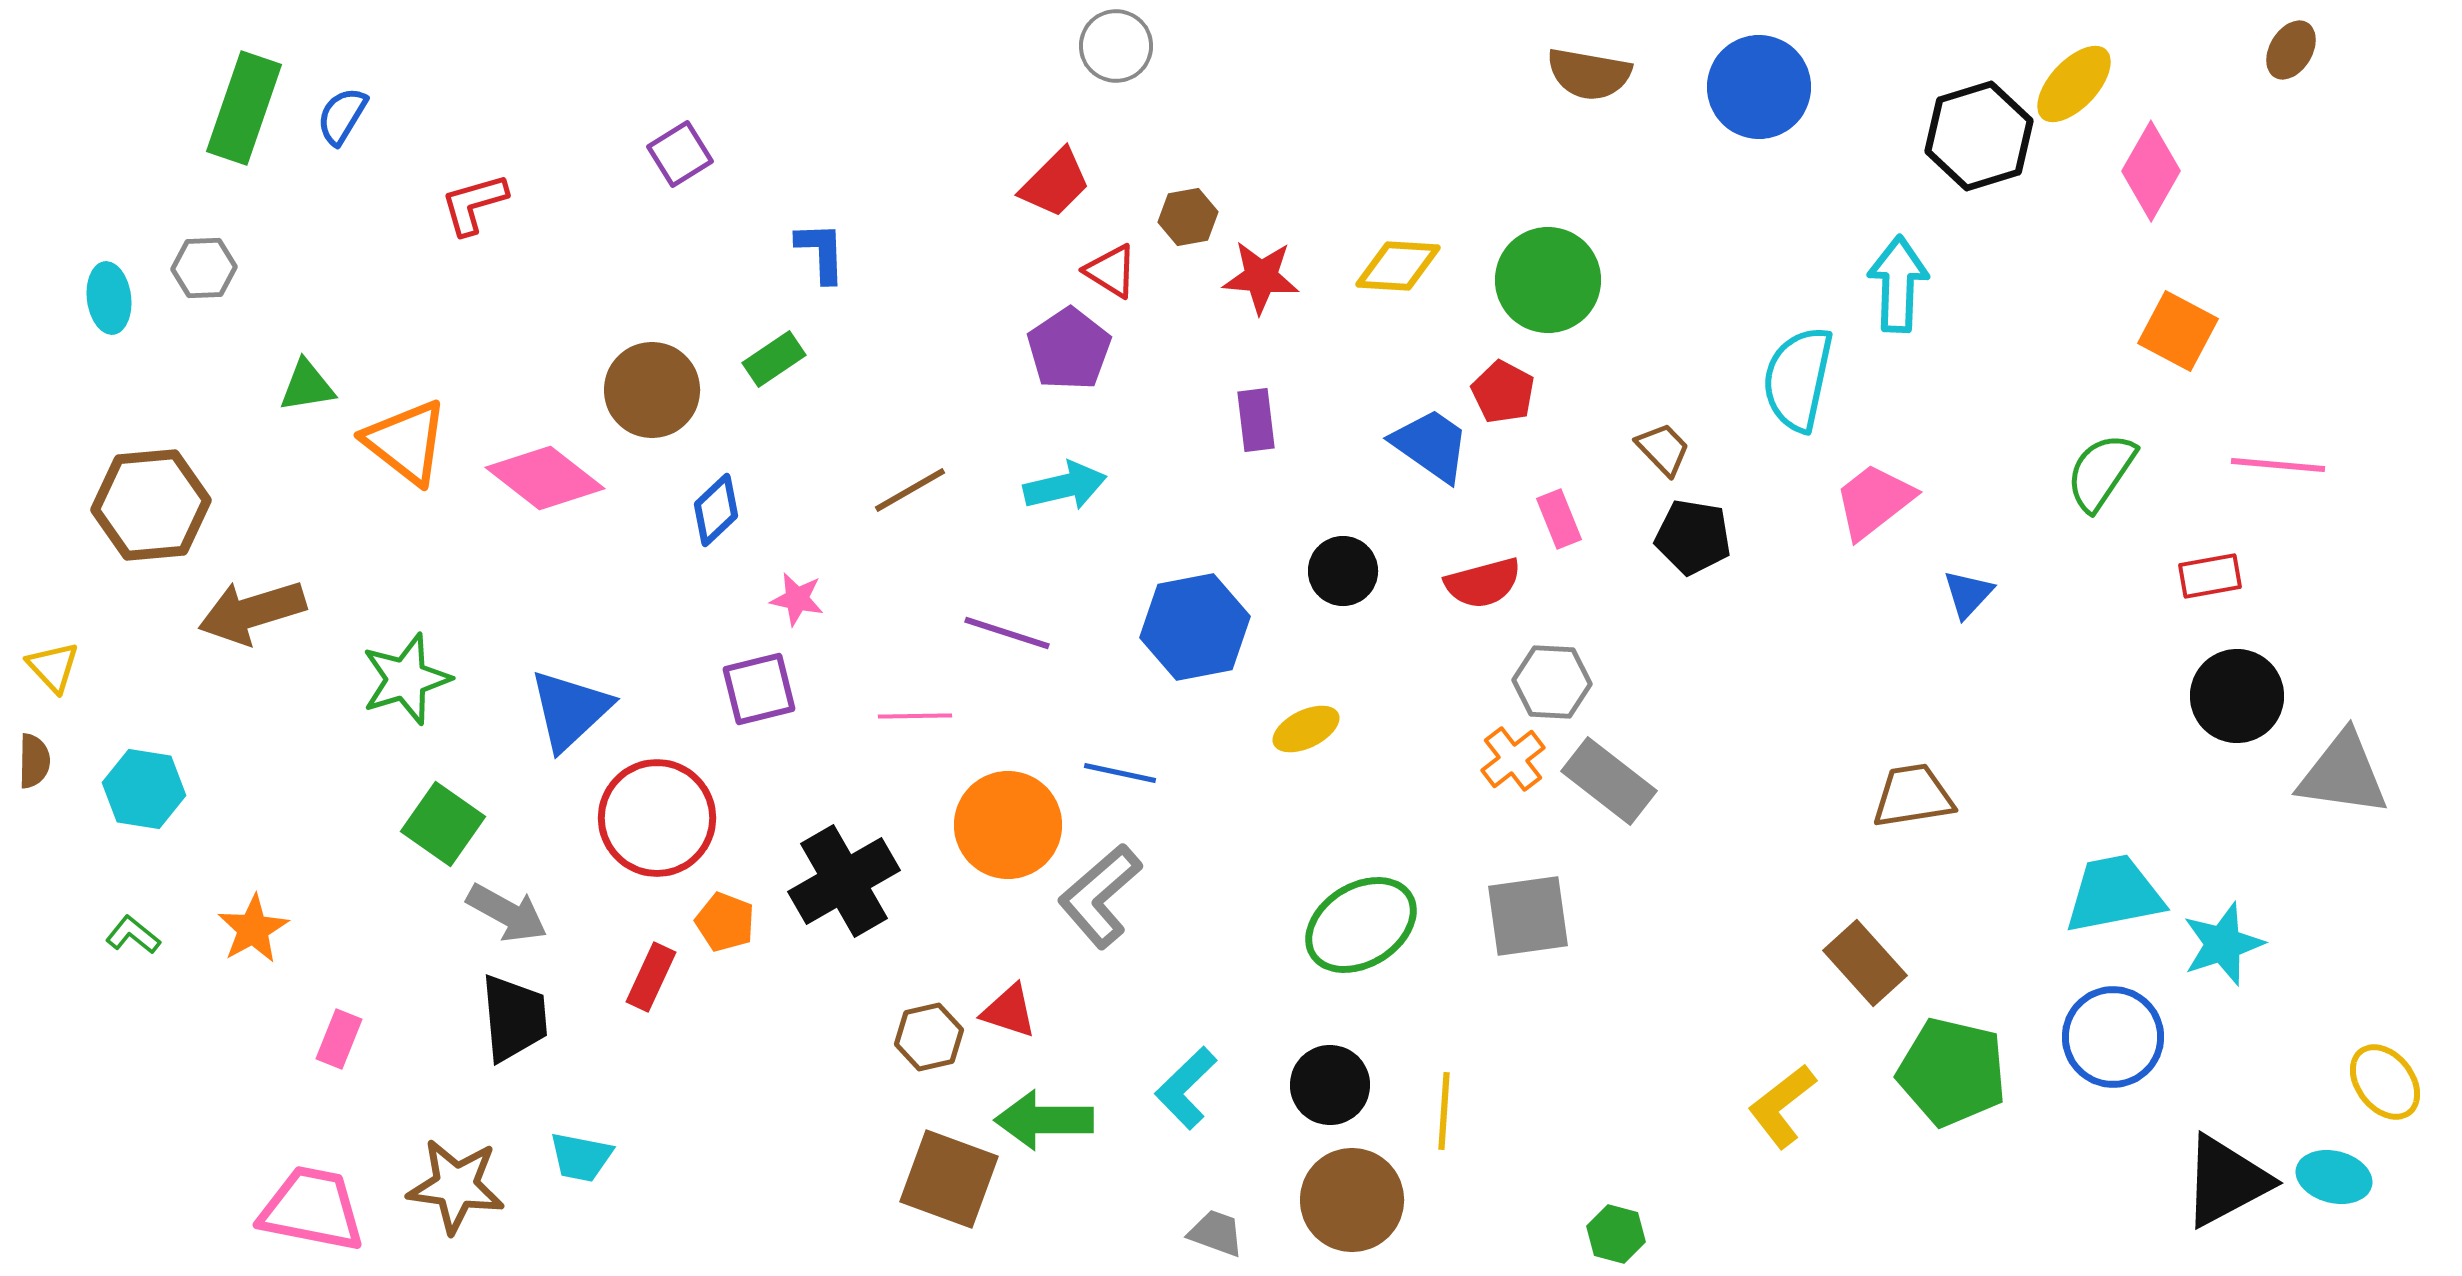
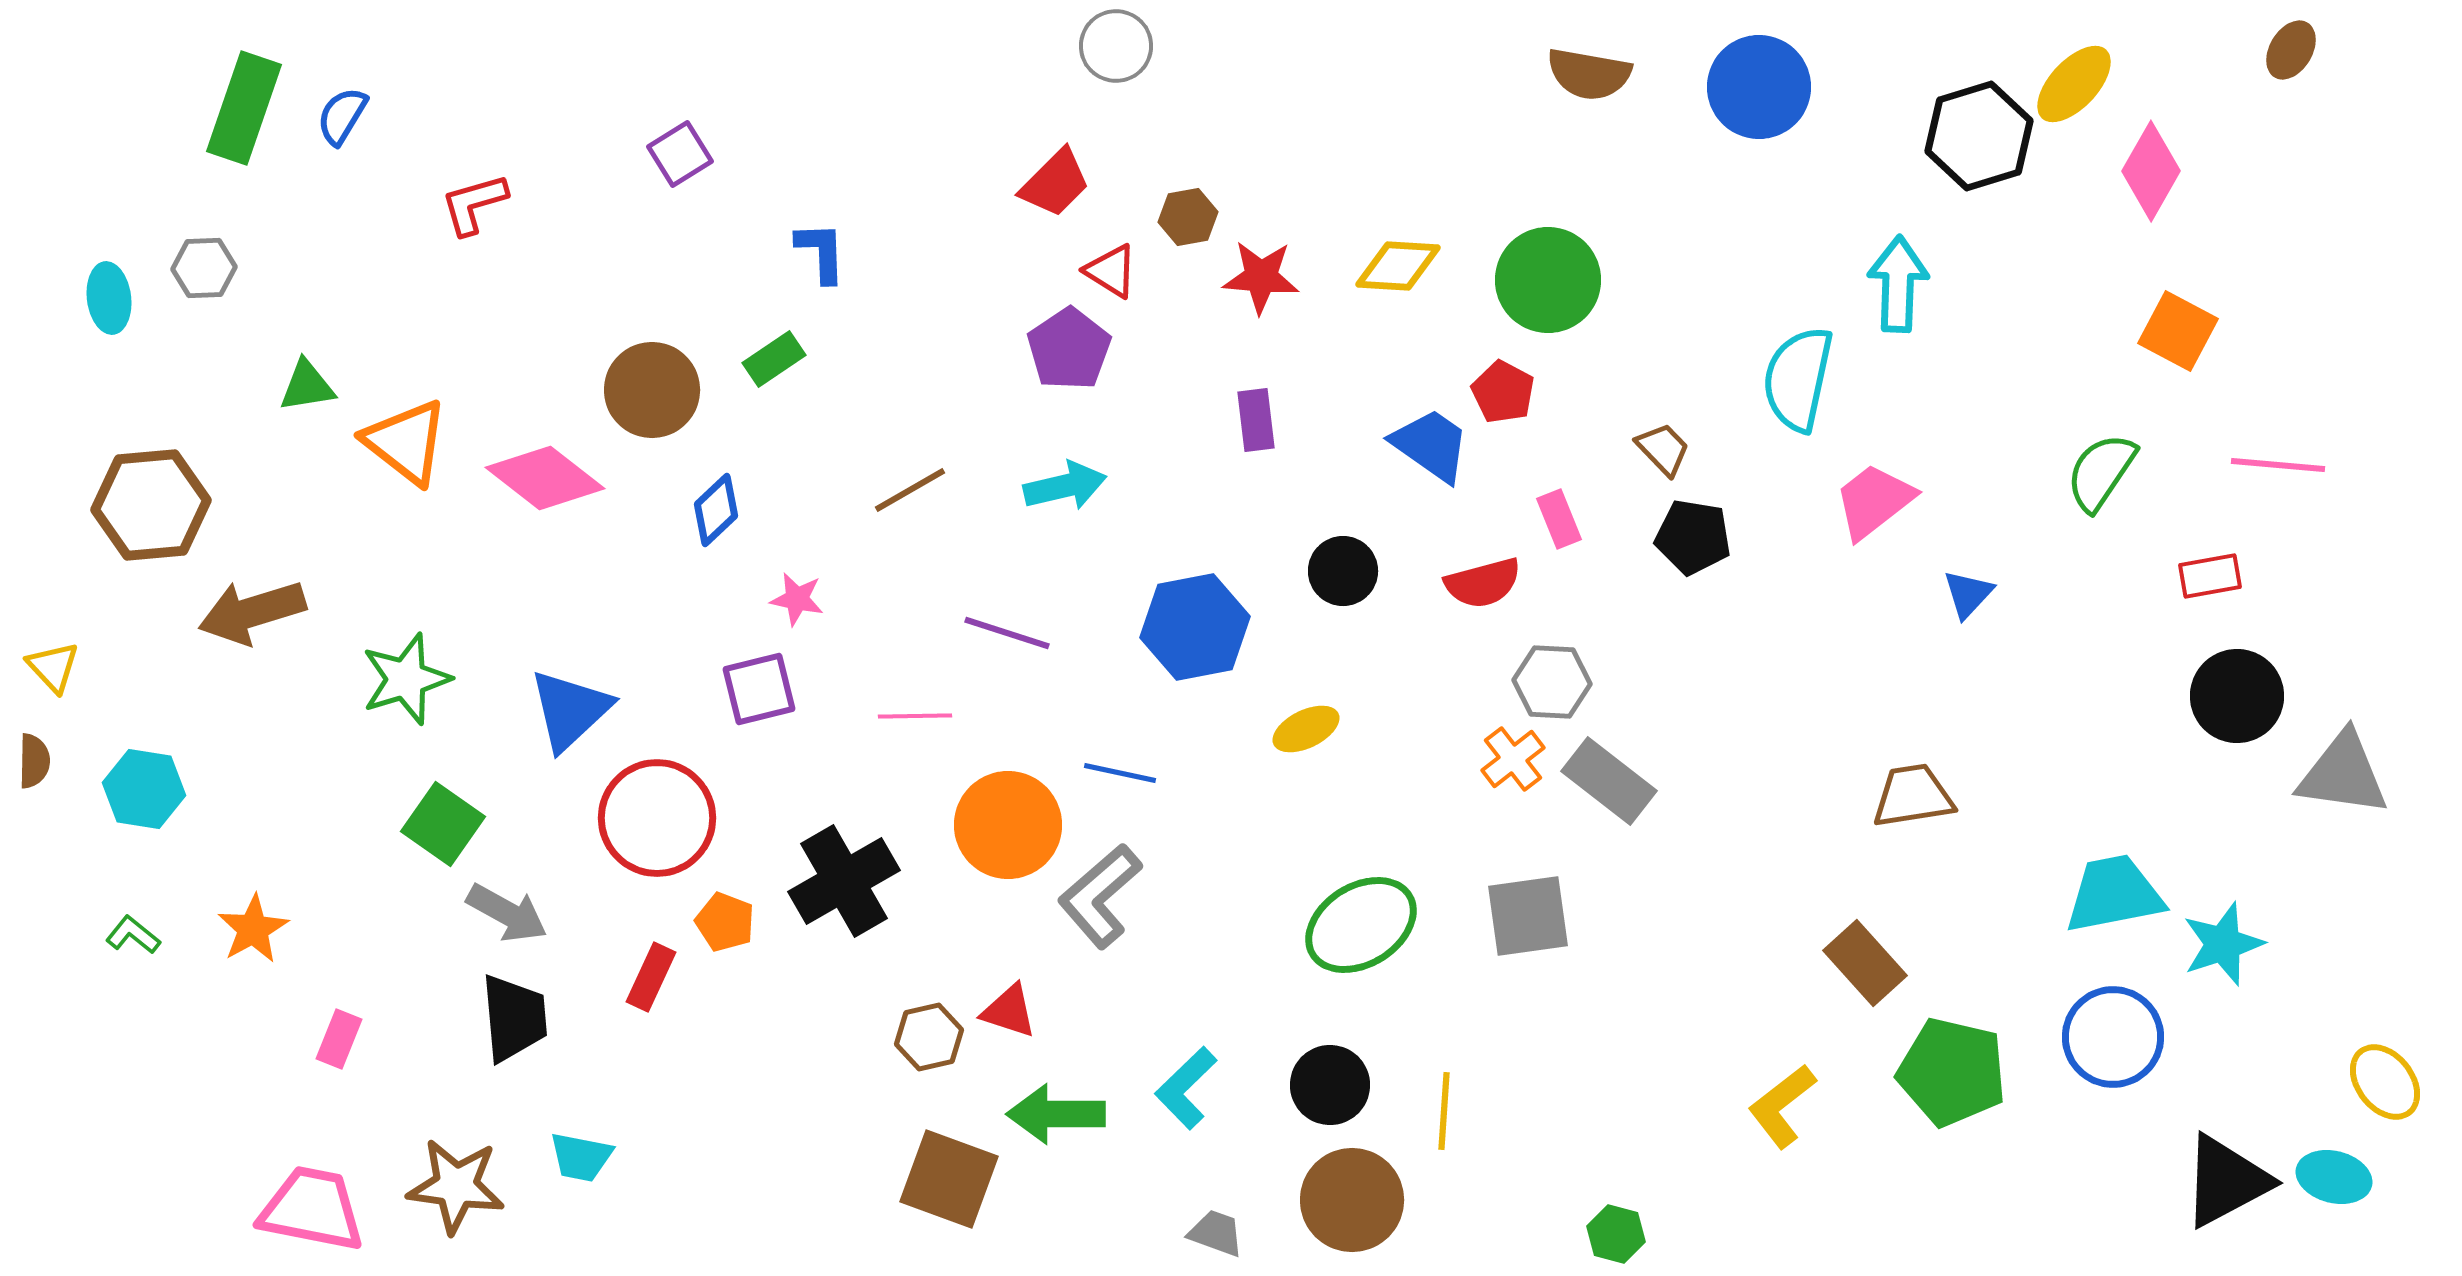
green arrow at (1044, 1120): moved 12 px right, 6 px up
